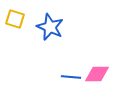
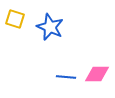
blue line: moved 5 px left
